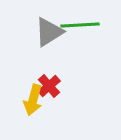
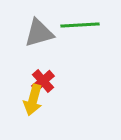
gray triangle: moved 10 px left, 1 px down; rotated 16 degrees clockwise
red cross: moved 6 px left, 5 px up
